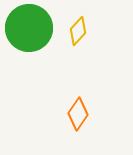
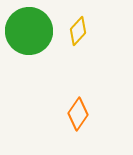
green circle: moved 3 px down
